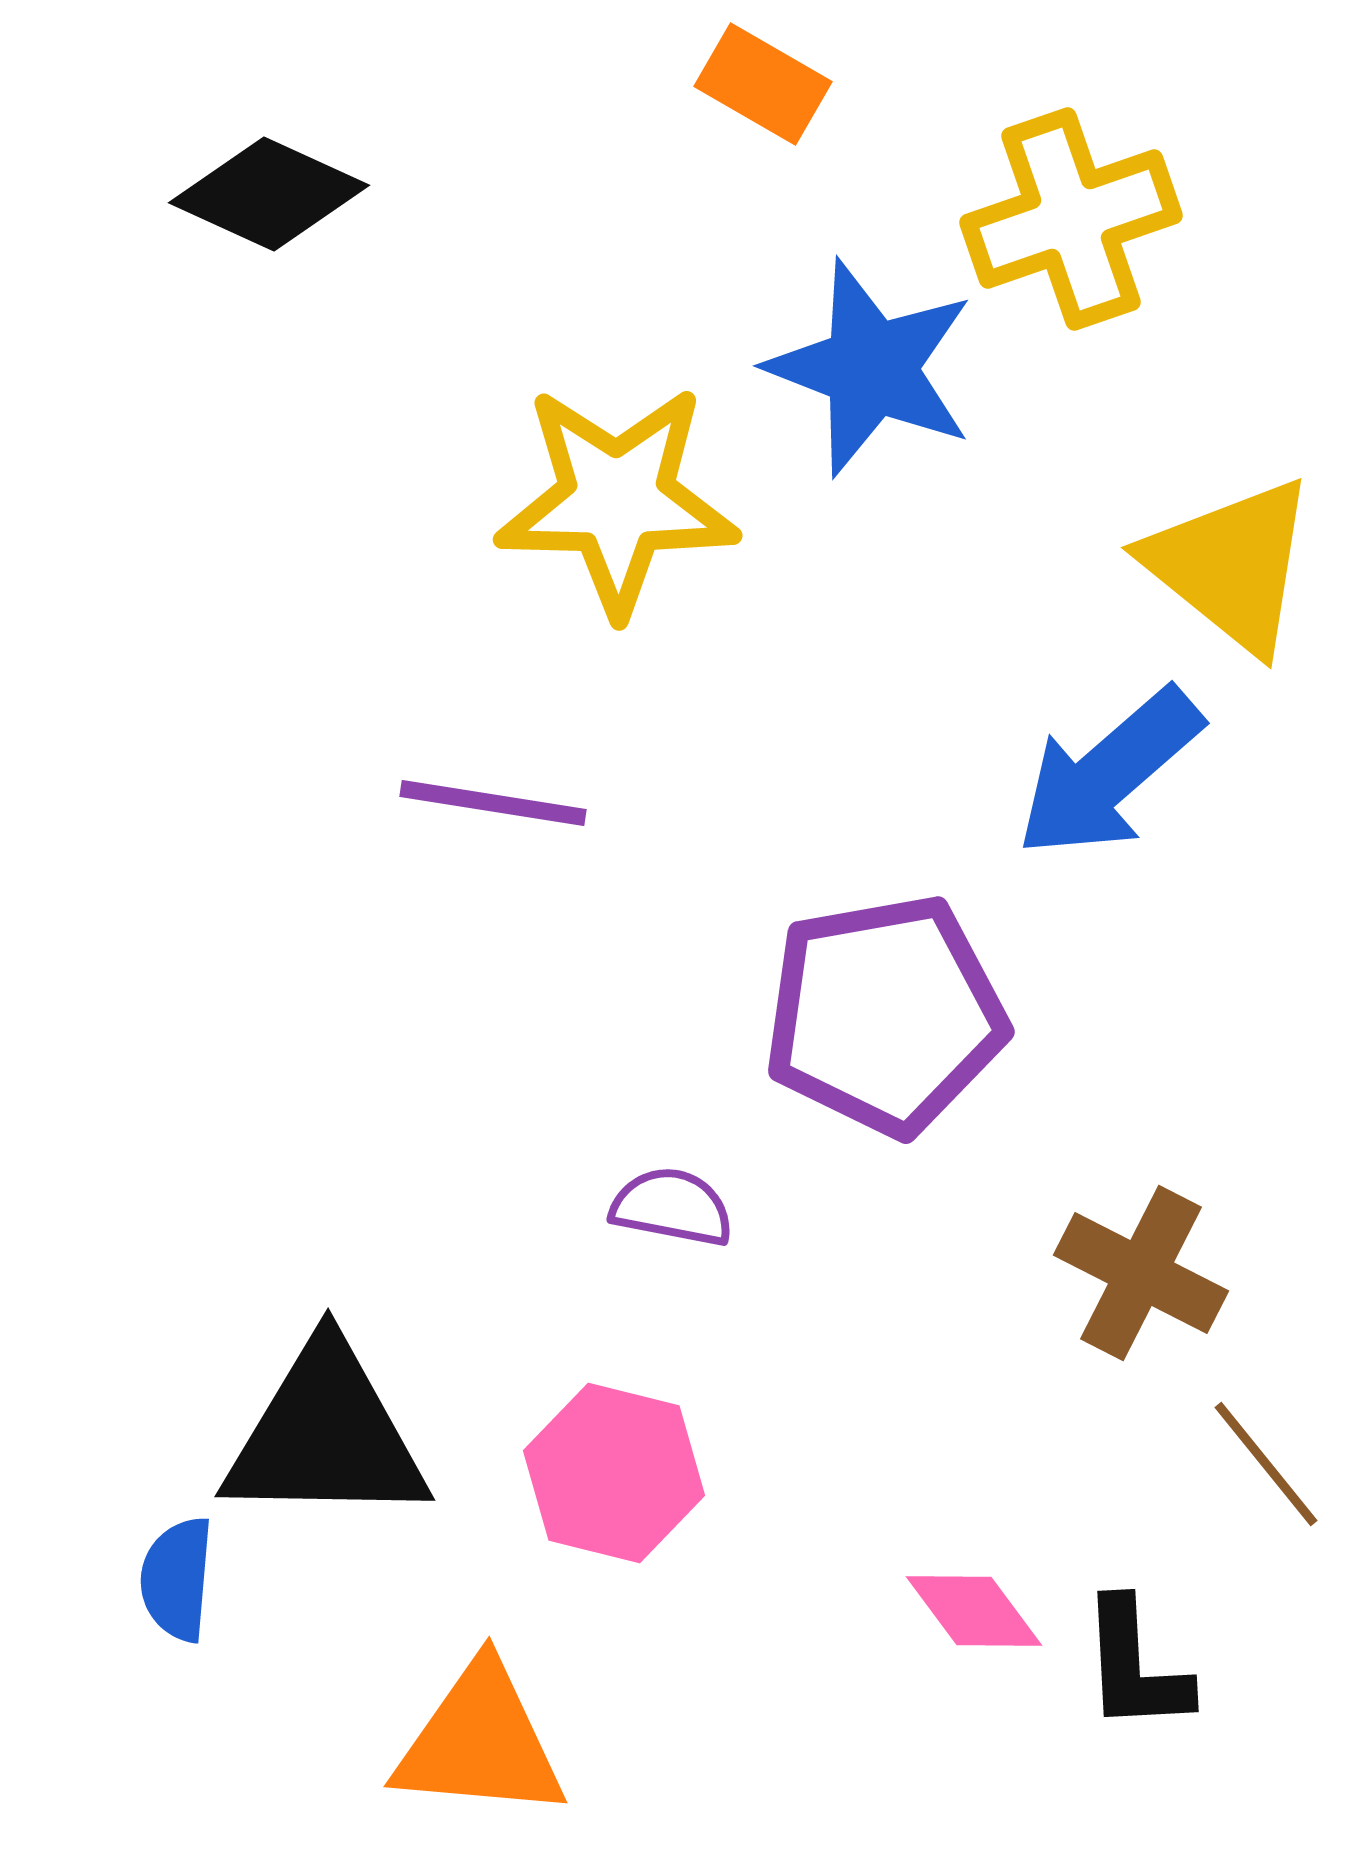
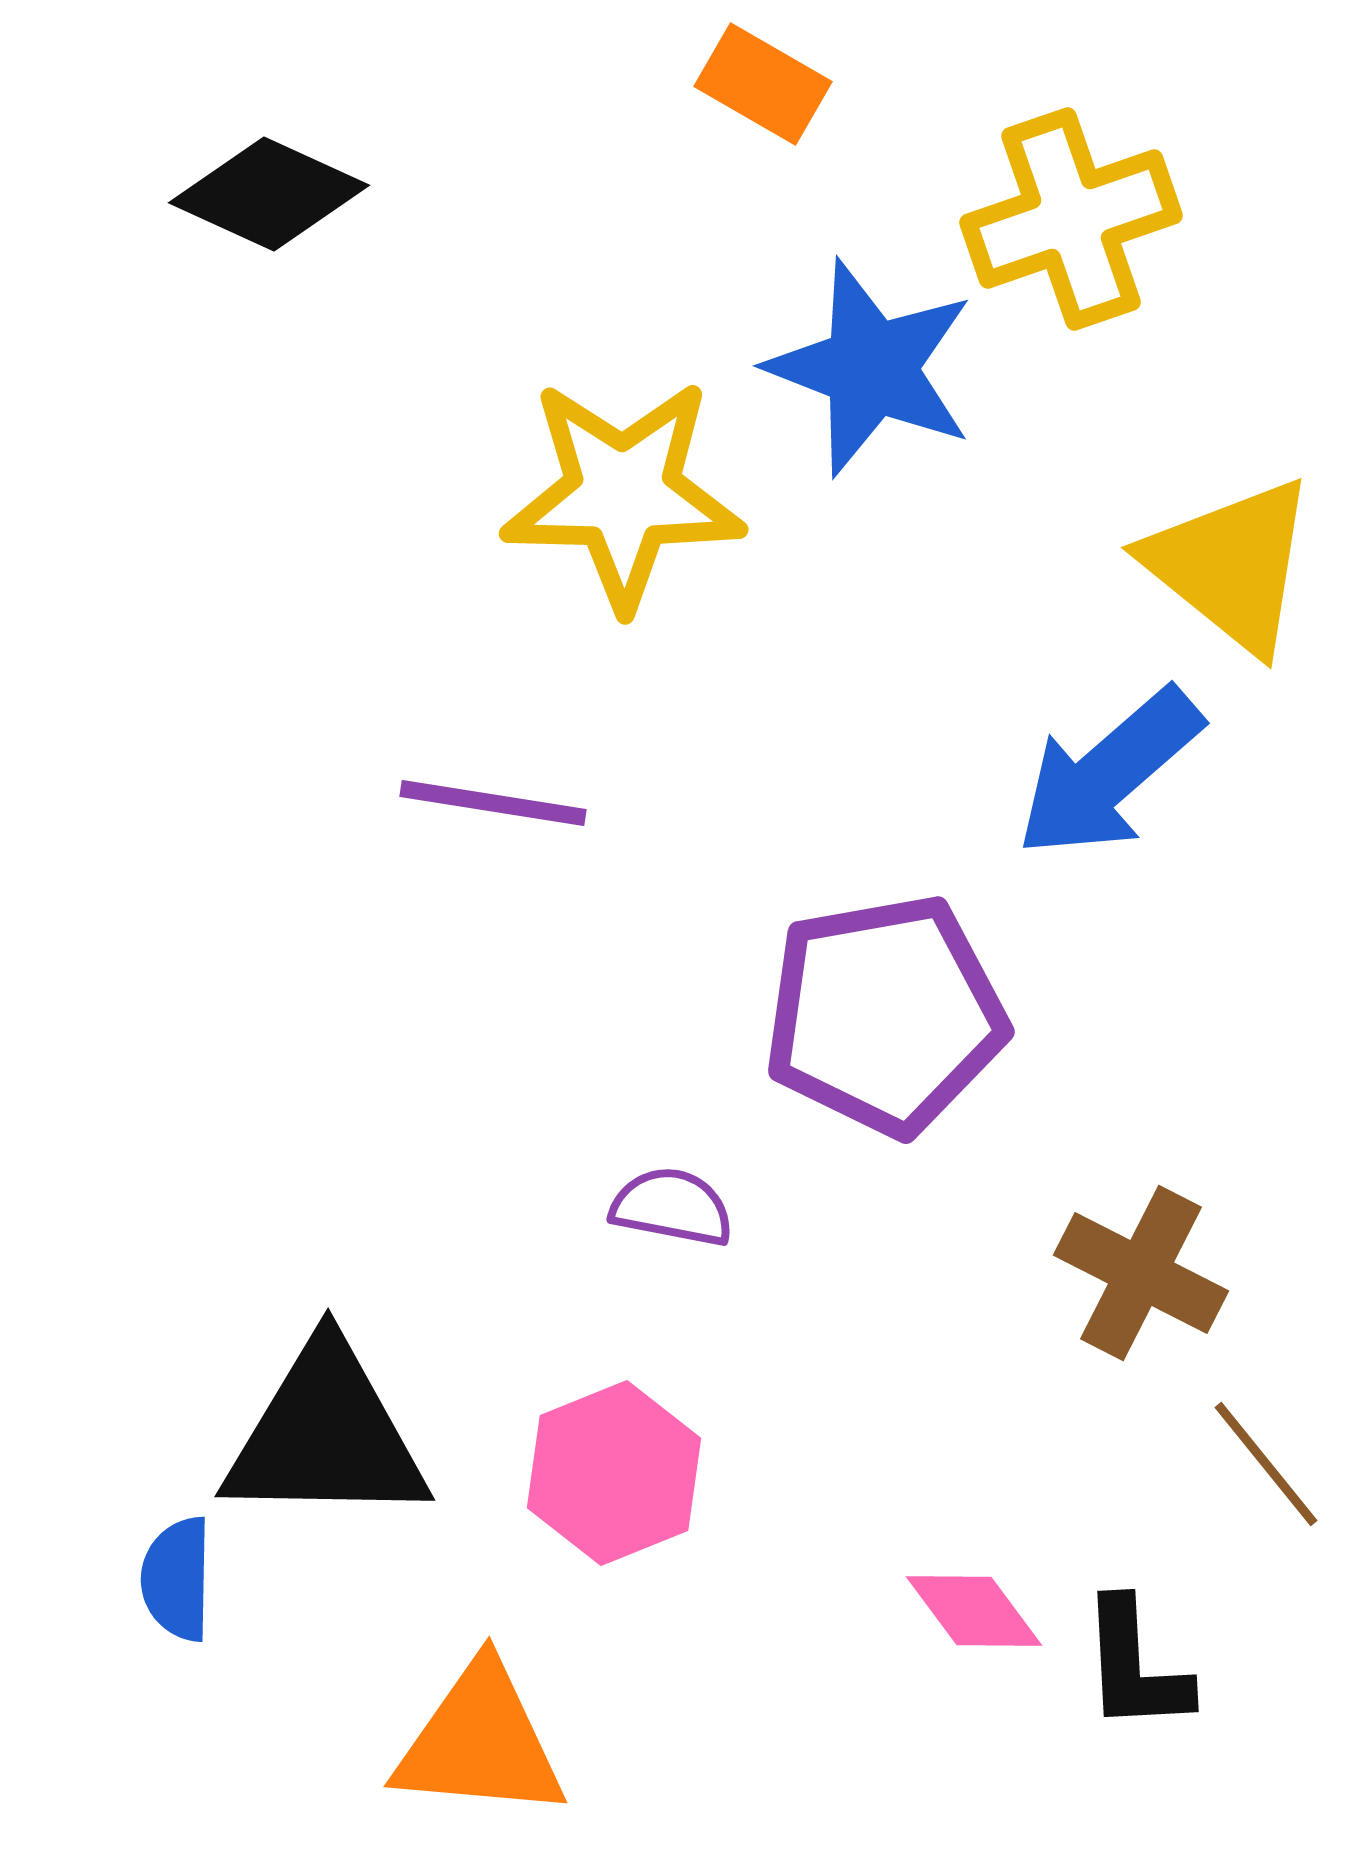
yellow star: moved 6 px right, 6 px up
pink hexagon: rotated 24 degrees clockwise
blue semicircle: rotated 4 degrees counterclockwise
